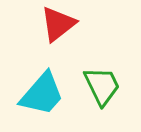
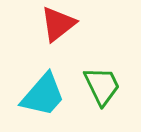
cyan trapezoid: moved 1 px right, 1 px down
